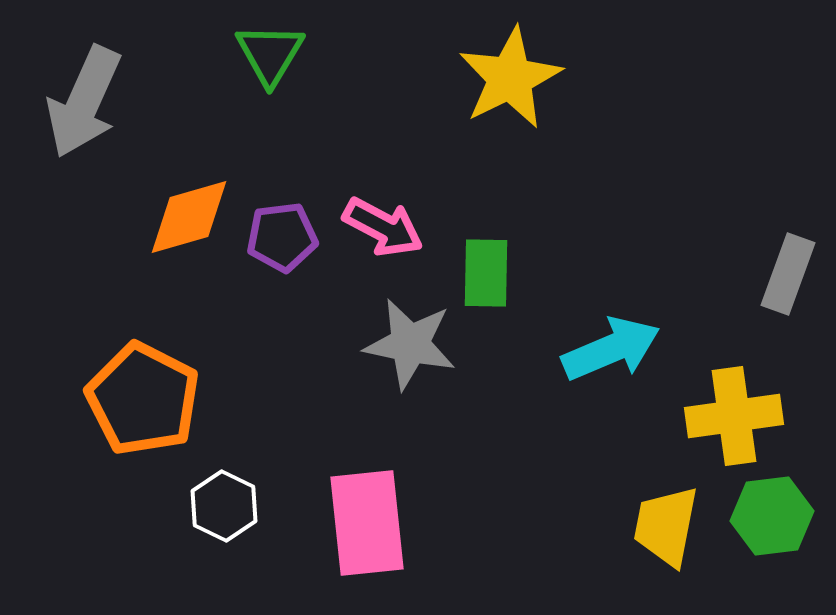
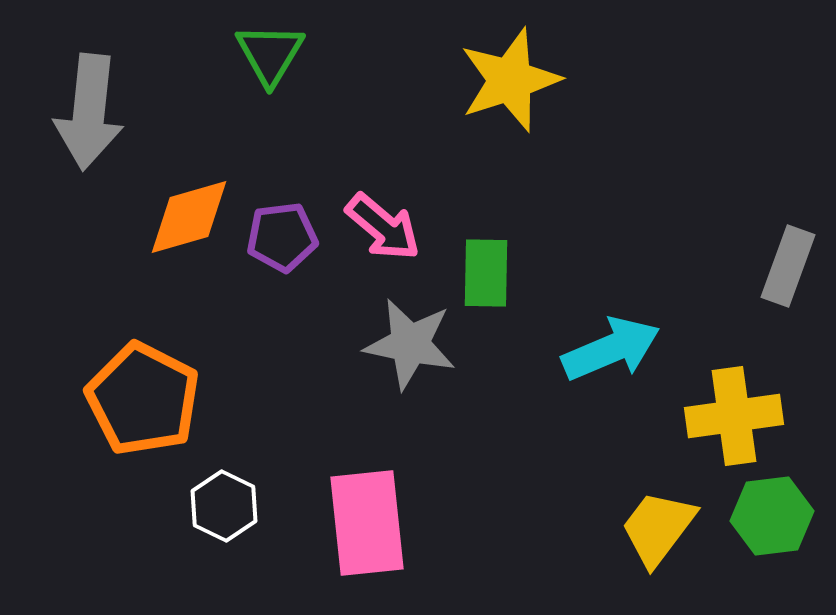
yellow star: moved 2 px down; rotated 8 degrees clockwise
gray arrow: moved 5 px right, 10 px down; rotated 18 degrees counterclockwise
pink arrow: rotated 12 degrees clockwise
gray rectangle: moved 8 px up
yellow trapezoid: moved 8 px left, 2 px down; rotated 26 degrees clockwise
